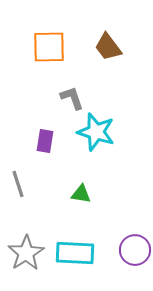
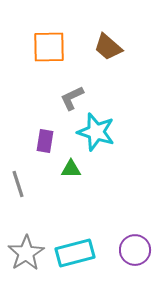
brown trapezoid: rotated 12 degrees counterclockwise
gray L-shape: rotated 96 degrees counterclockwise
green triangle: moved 10 px left, 25 px up; rotated 10 degrees counterclockwise
cyan rectangle: rotated 18 degrees counterclockwise
